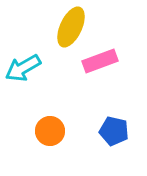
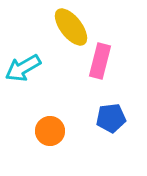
yellow ellipse: rotated 63 degrees counterclockwise
pink rectangle: rotated 56 degrees counterclockwise
blue pentagon: moved 3 px left, 13 px up; rotated 20 degrees counterclockwise
